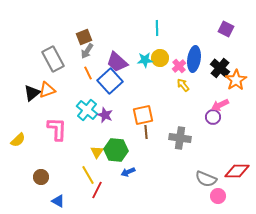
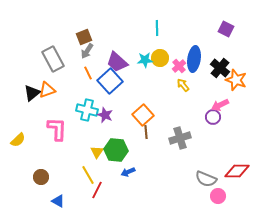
orange star: rotated 20 degrees counterclockwise
cyan cross: rotated 25 degrees counterclockwise
orange square: rotated 30 degrees counterclockwise
gray cross: rotated 25 degrees counterclockwise
